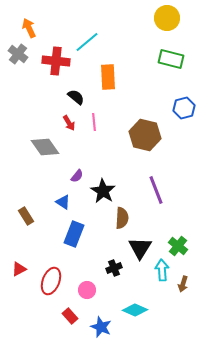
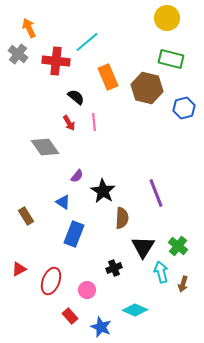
orange rectangle: rotated 20 degrees counterclockwise
brown hexagon: moved 2 px right, 47 px up
purple line: moved 3 px down
black triangle: moved 3 px right, 1 px up
cyan arrow: moved 1 px left, 2 px down; rotated 10 degrees counterclockwise
